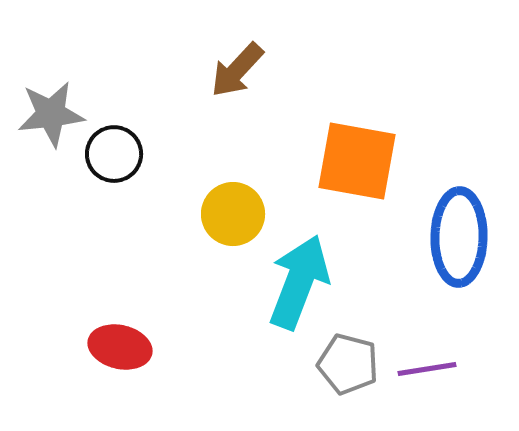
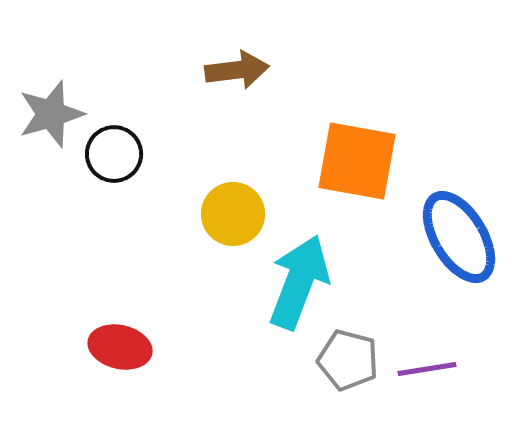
brown arrow: rotated 140 degrees counterclockwise
gray star: rotated 10 degrees counterclockwise
blue ellipse: rotated 32 degrees counterclockwise
gray pentagon: moved 4 px up
